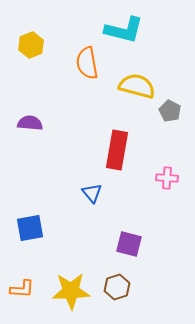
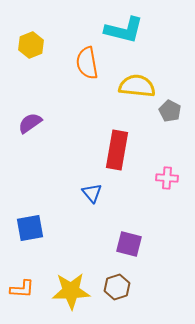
yellow semicircle: rotated 9 degrees counterclockwise
purple semicircle: rotated 40 degrees counterclockwise
